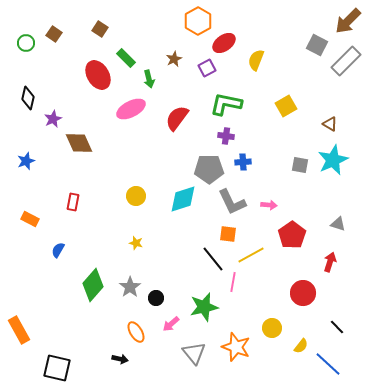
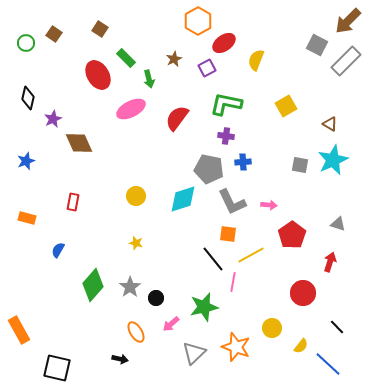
gray pentagon at (209, 169): rotated 12 degrees clockwise
orange rectangle at (30, 219): moved 3 px left, 1 px up; rotated 12 degrees counterclockwise
gray triangle at (194, 353): rotated 25 degrees clockwise
